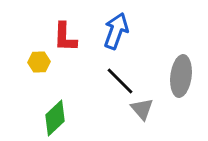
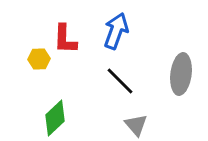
red L-shape: moved 2 px down
yellow hexagon: moved 3 px up
gray ellipse: moved 2 px up
gray triangle: moved 6 px left, 16 px down
